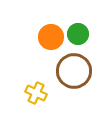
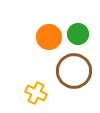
orange circle: moved 2 px left
